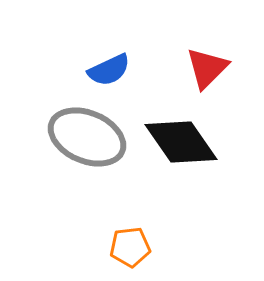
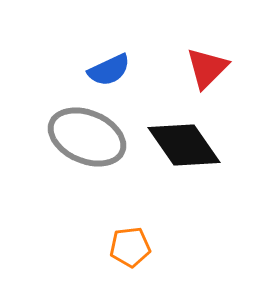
black diamond: moved 3 px right, 3 px down
